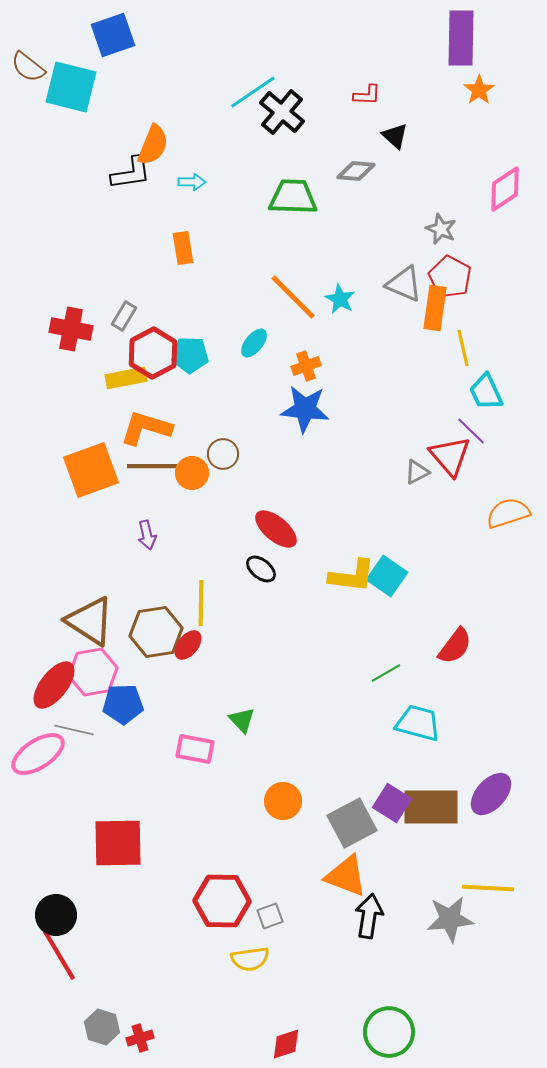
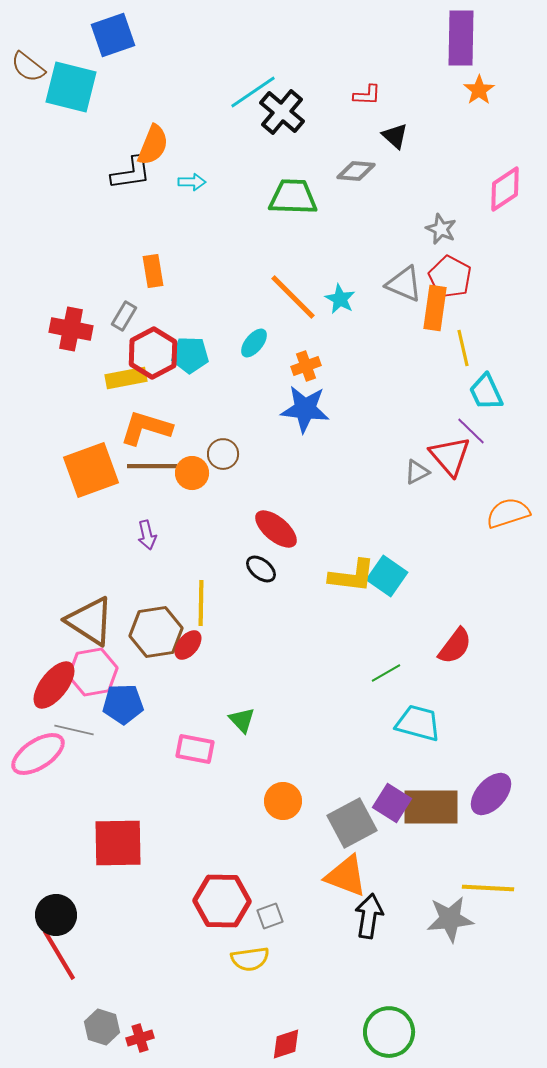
orange rectangle at (183, 248): moved 30 px left, 23 px down
